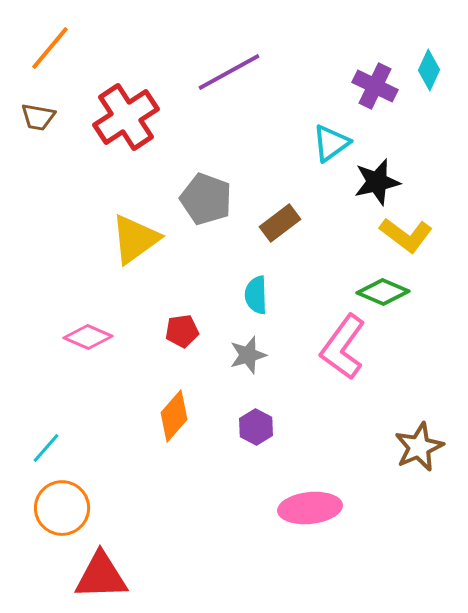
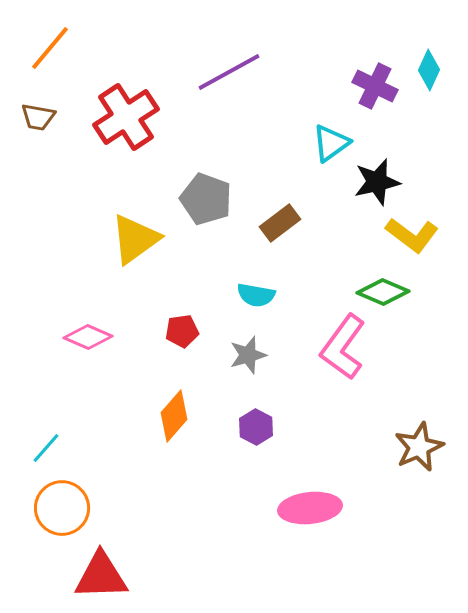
yellow L-shape: moved 6 px right
cyan semicircle: rotated 78 degrees counterclockwise
